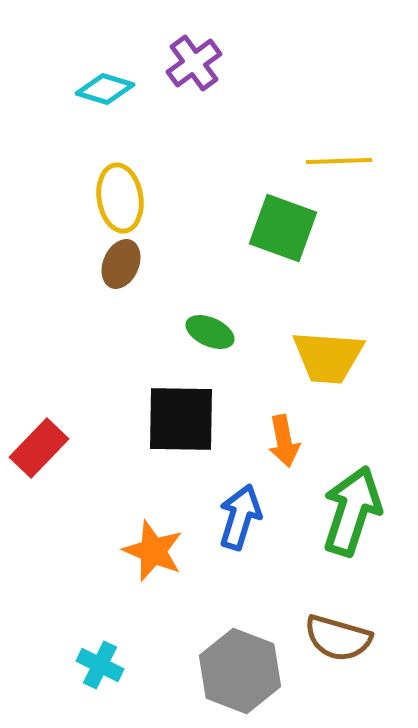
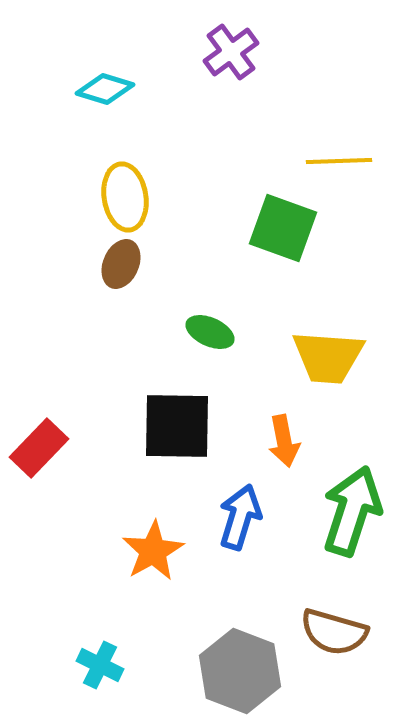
purple cross: moved 37 px right, 11 px up
yellow ellipse: moved 5 px right, 1 px up
black square: moved 4 px left, 7 px down
orange star: rotated 20 degrees clockwise
brown semicircle: moved 4 px left, 6 px up
